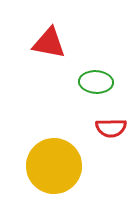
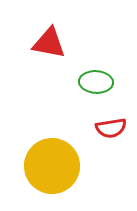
red semicircle: rotated 8 degrees counterclockwise
yellow circle: moved 2 px left
